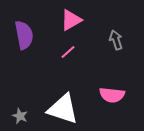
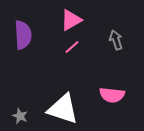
purple semicircle: moved 1 px left; rotated 8 degrees clockwise
pink line: moved 4 px right, 5 px up
